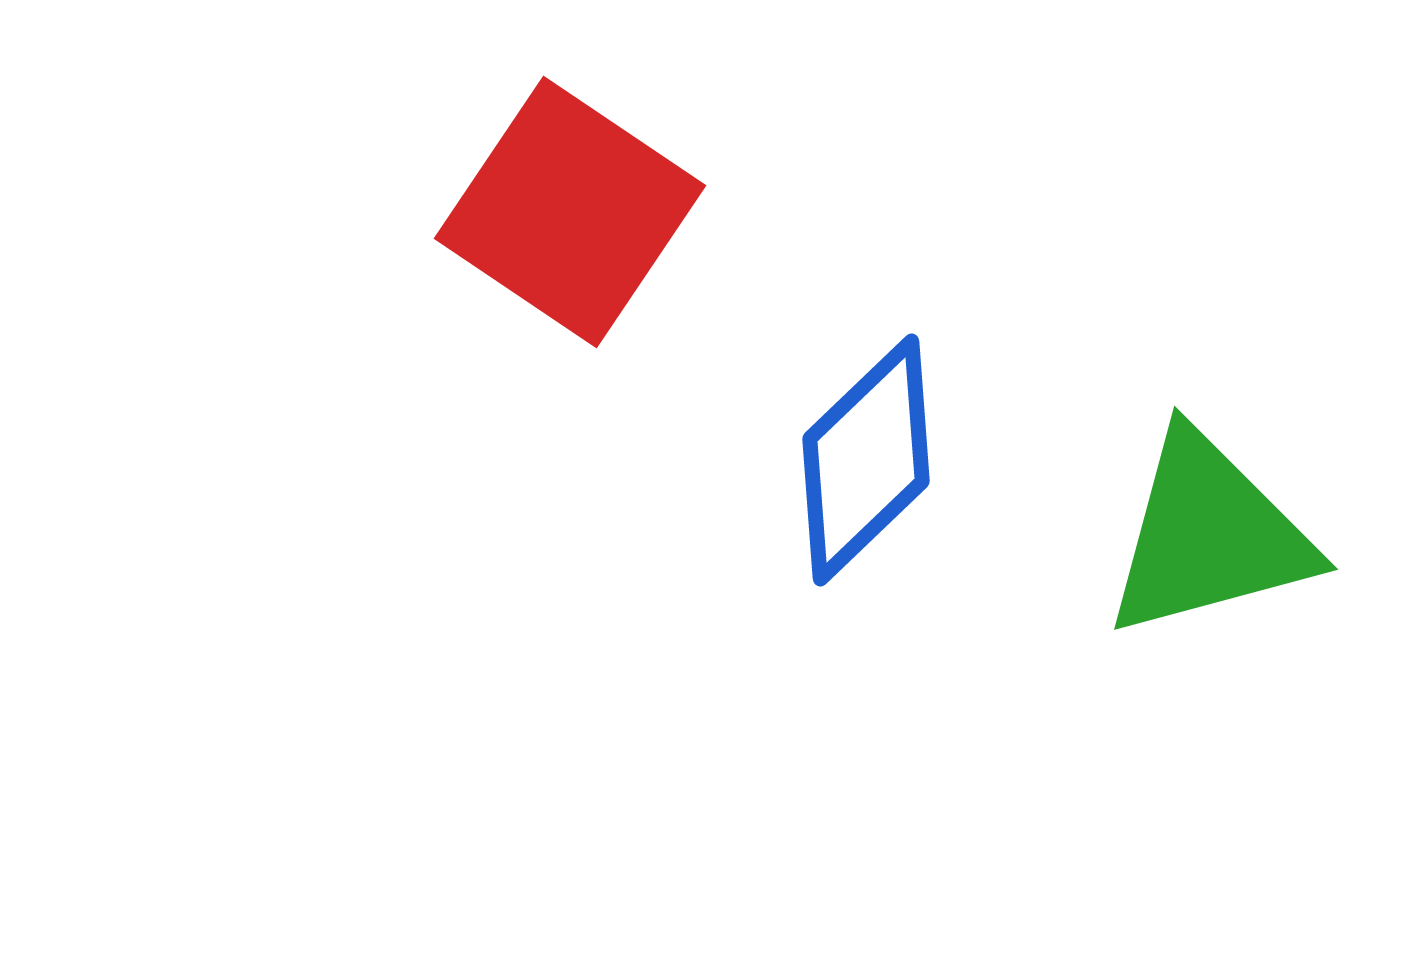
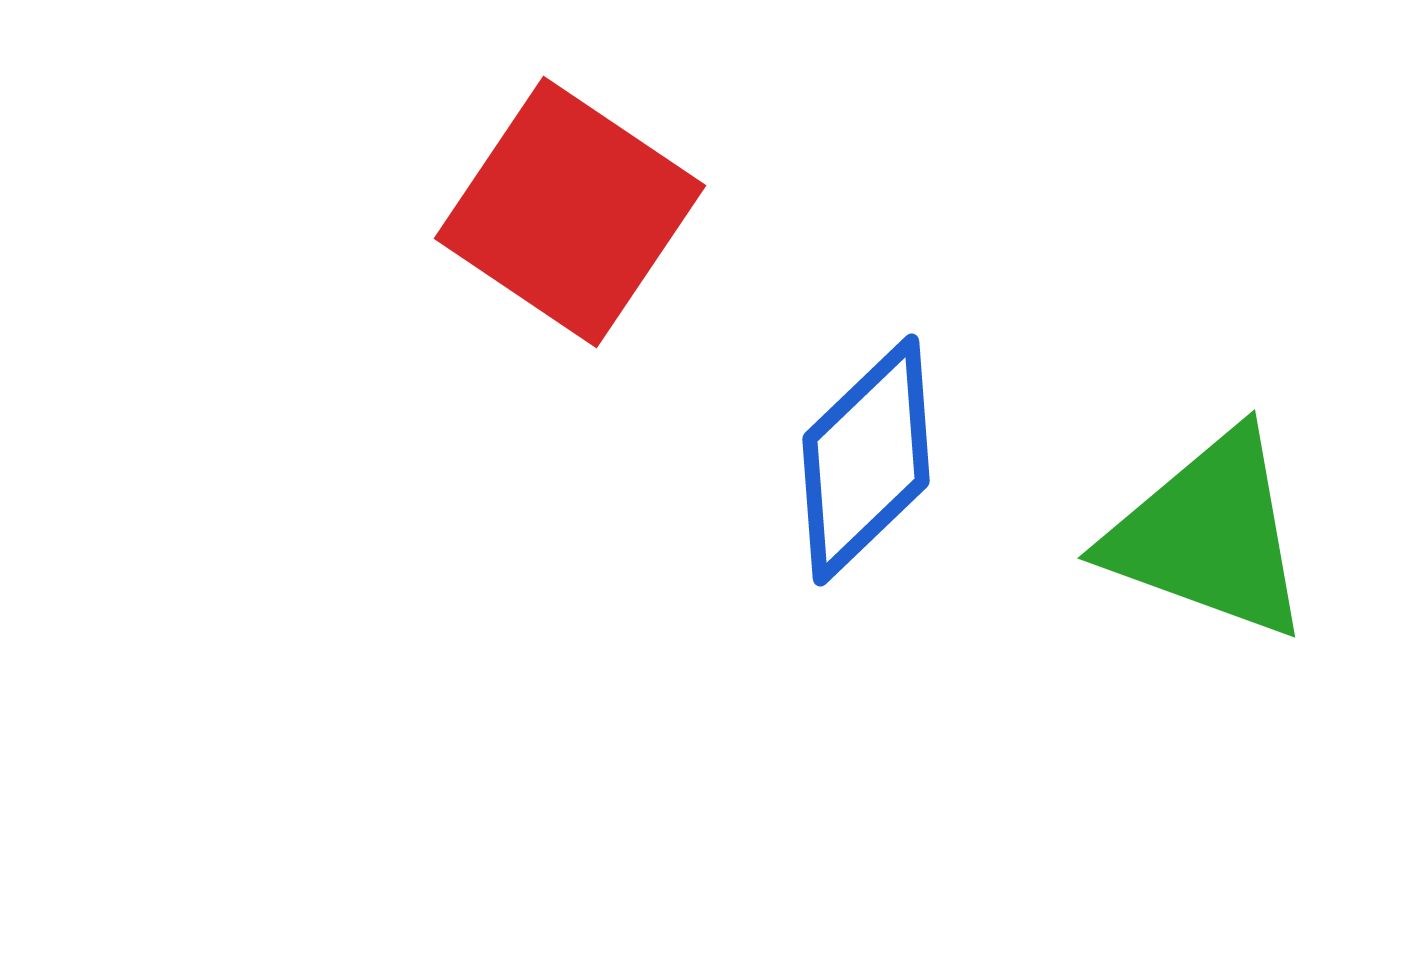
green triangle: rotated 35 degrees clockwise
